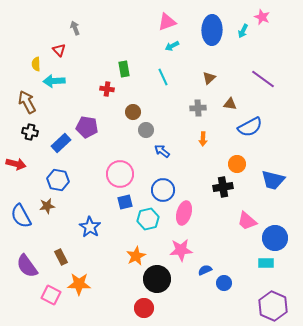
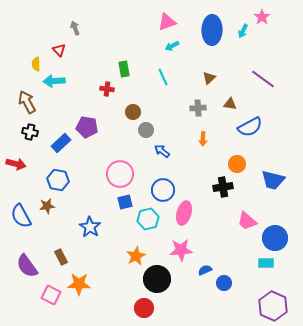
pink star at (262, 17): rotated 14 degrees clockwise
